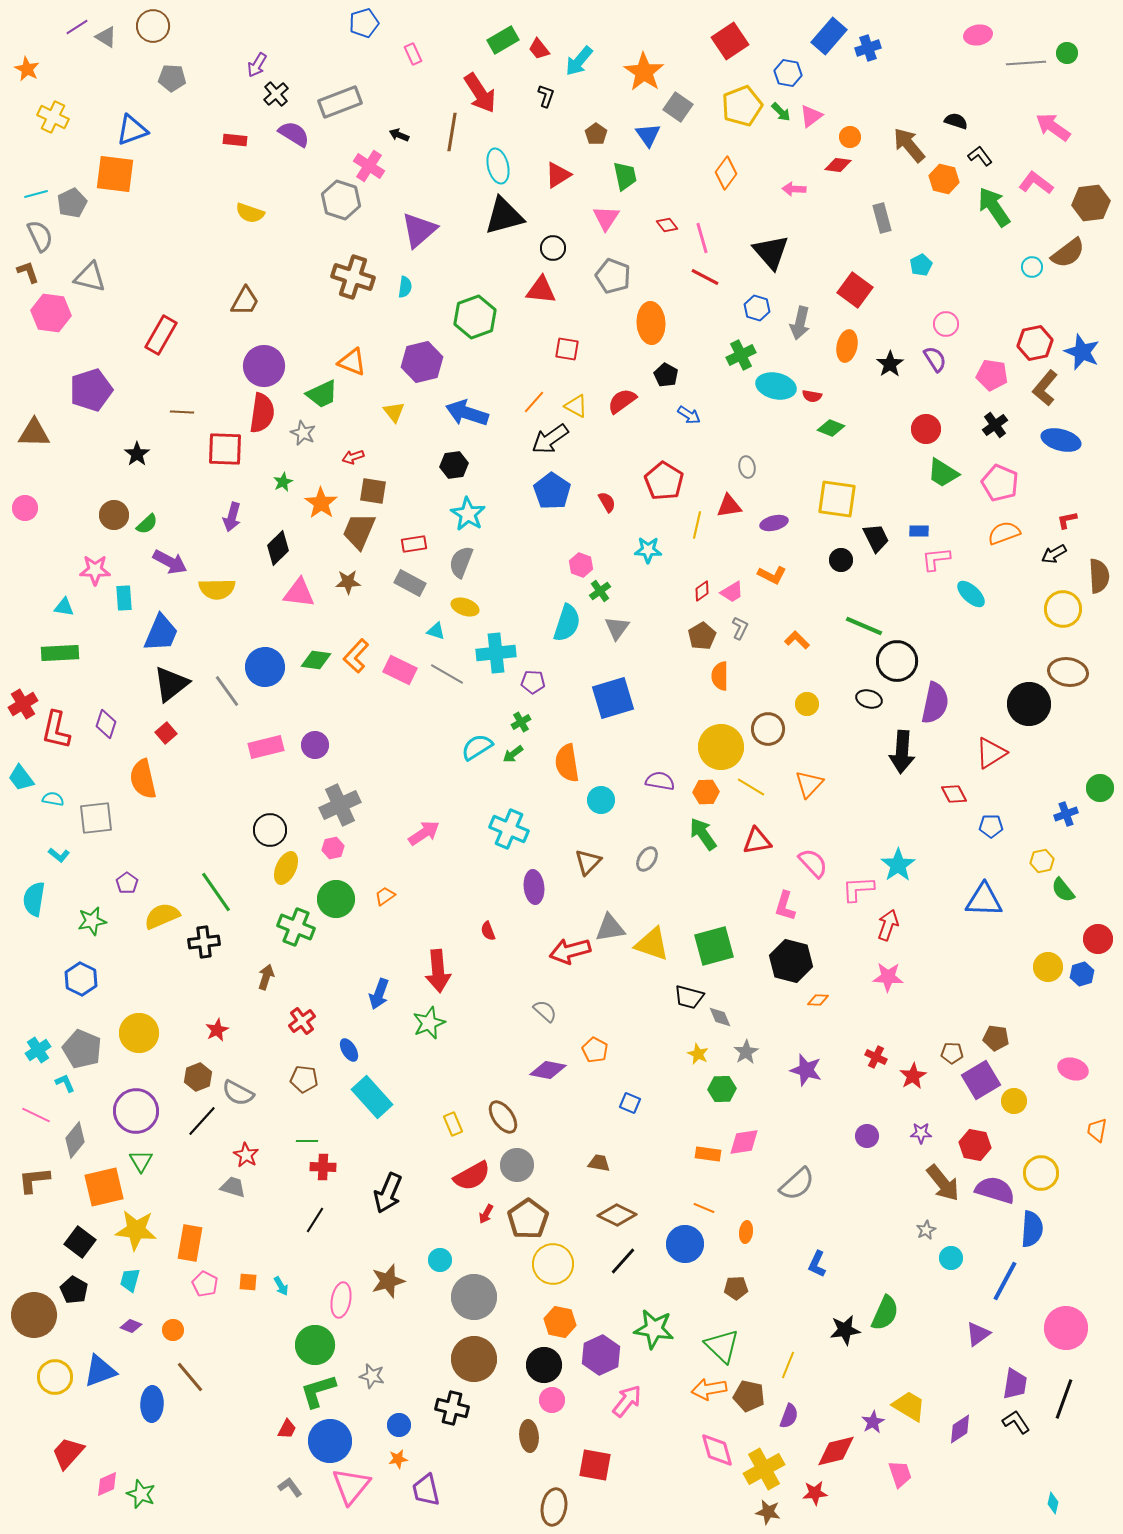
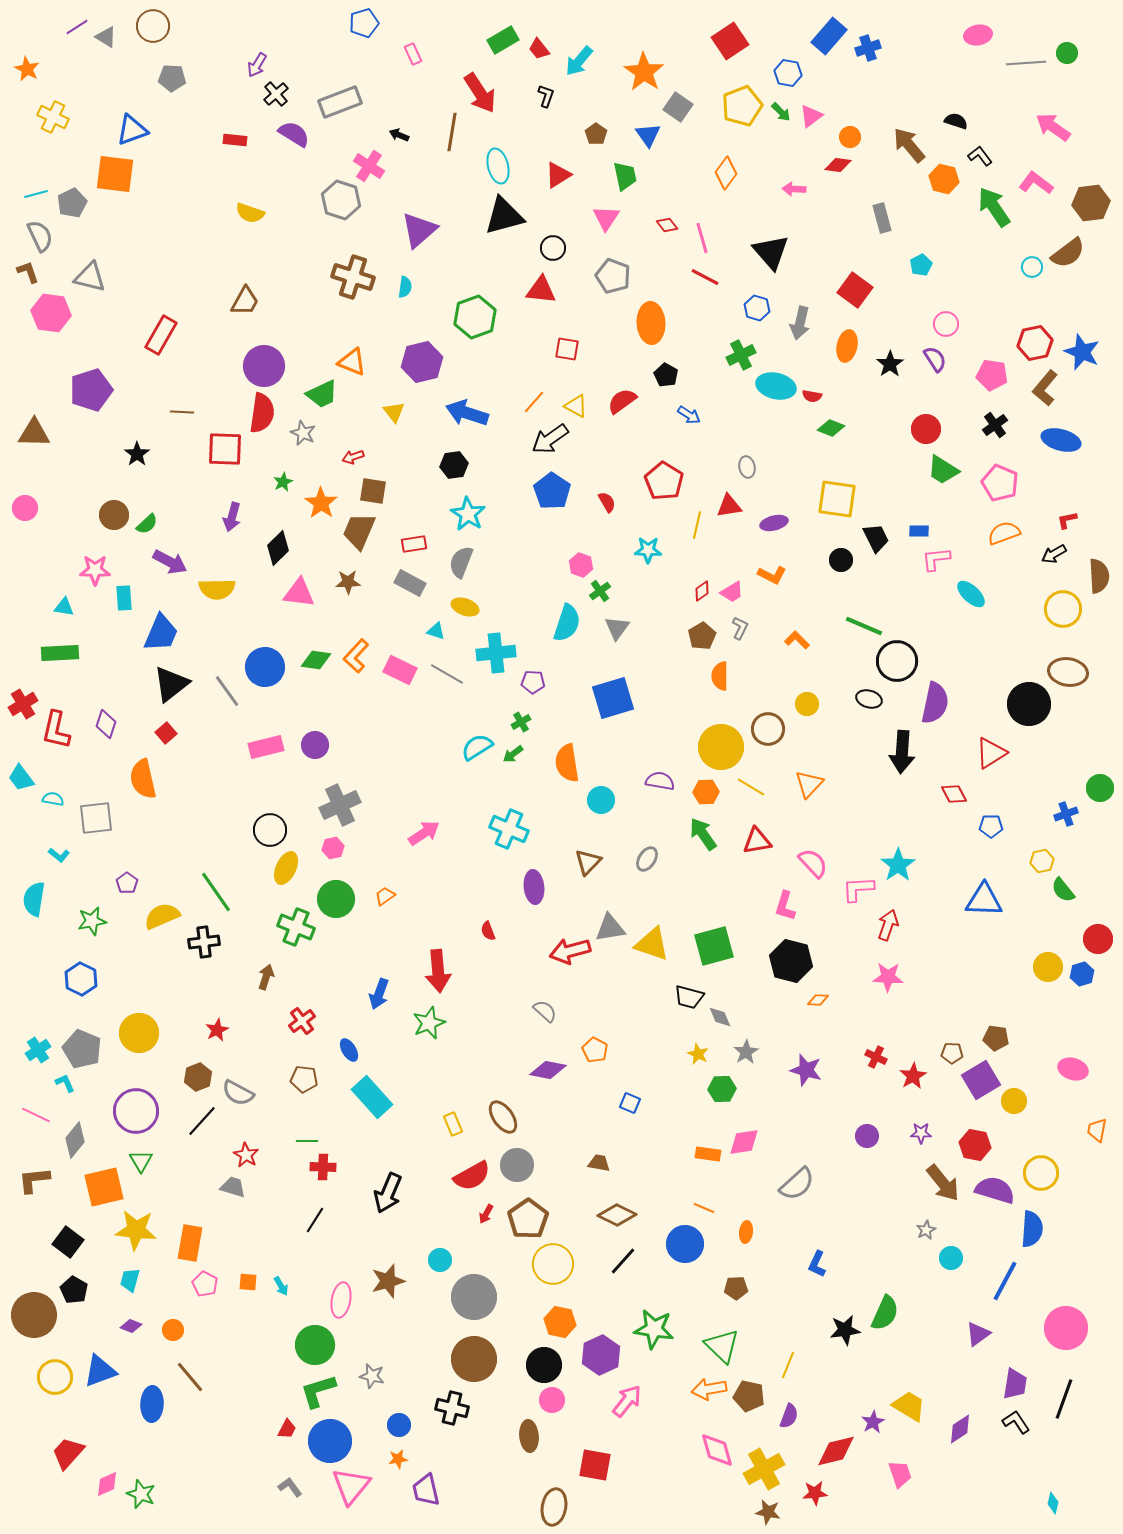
green trapezoid at (943, 473): moved 3 px up
black square at (80, 1242): moved 12 px left
